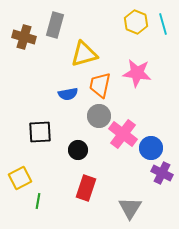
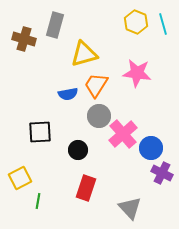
brown cross: moved 2 px down
orange trapezoid: moved 4 px left; rotated 20 degrees clockwise
pink cross: rotated 12 degrees clockwise
gray triangle: rotated 15 degrees counterclockwise
